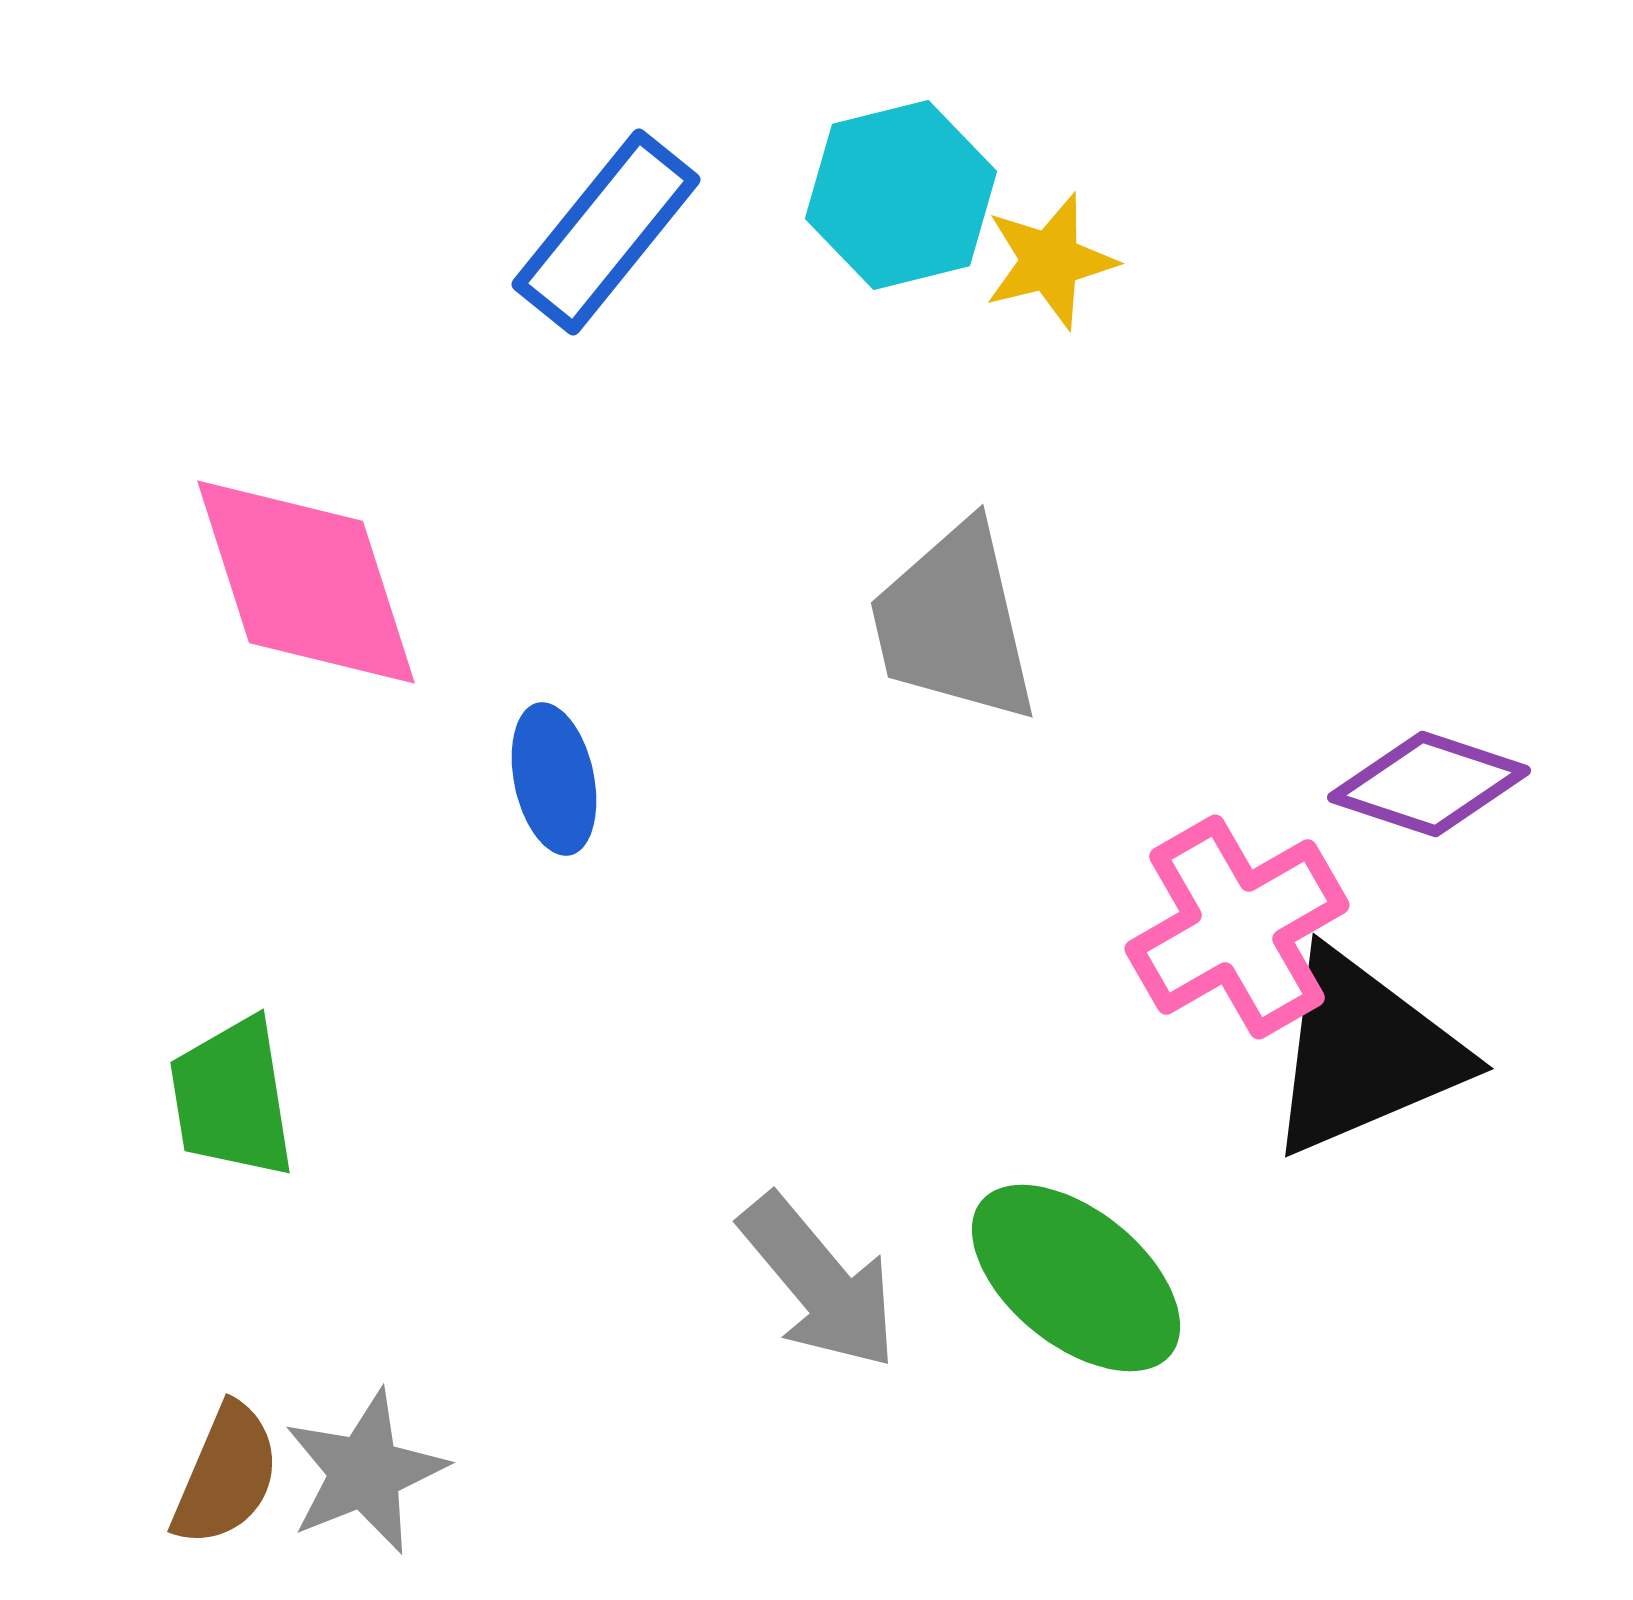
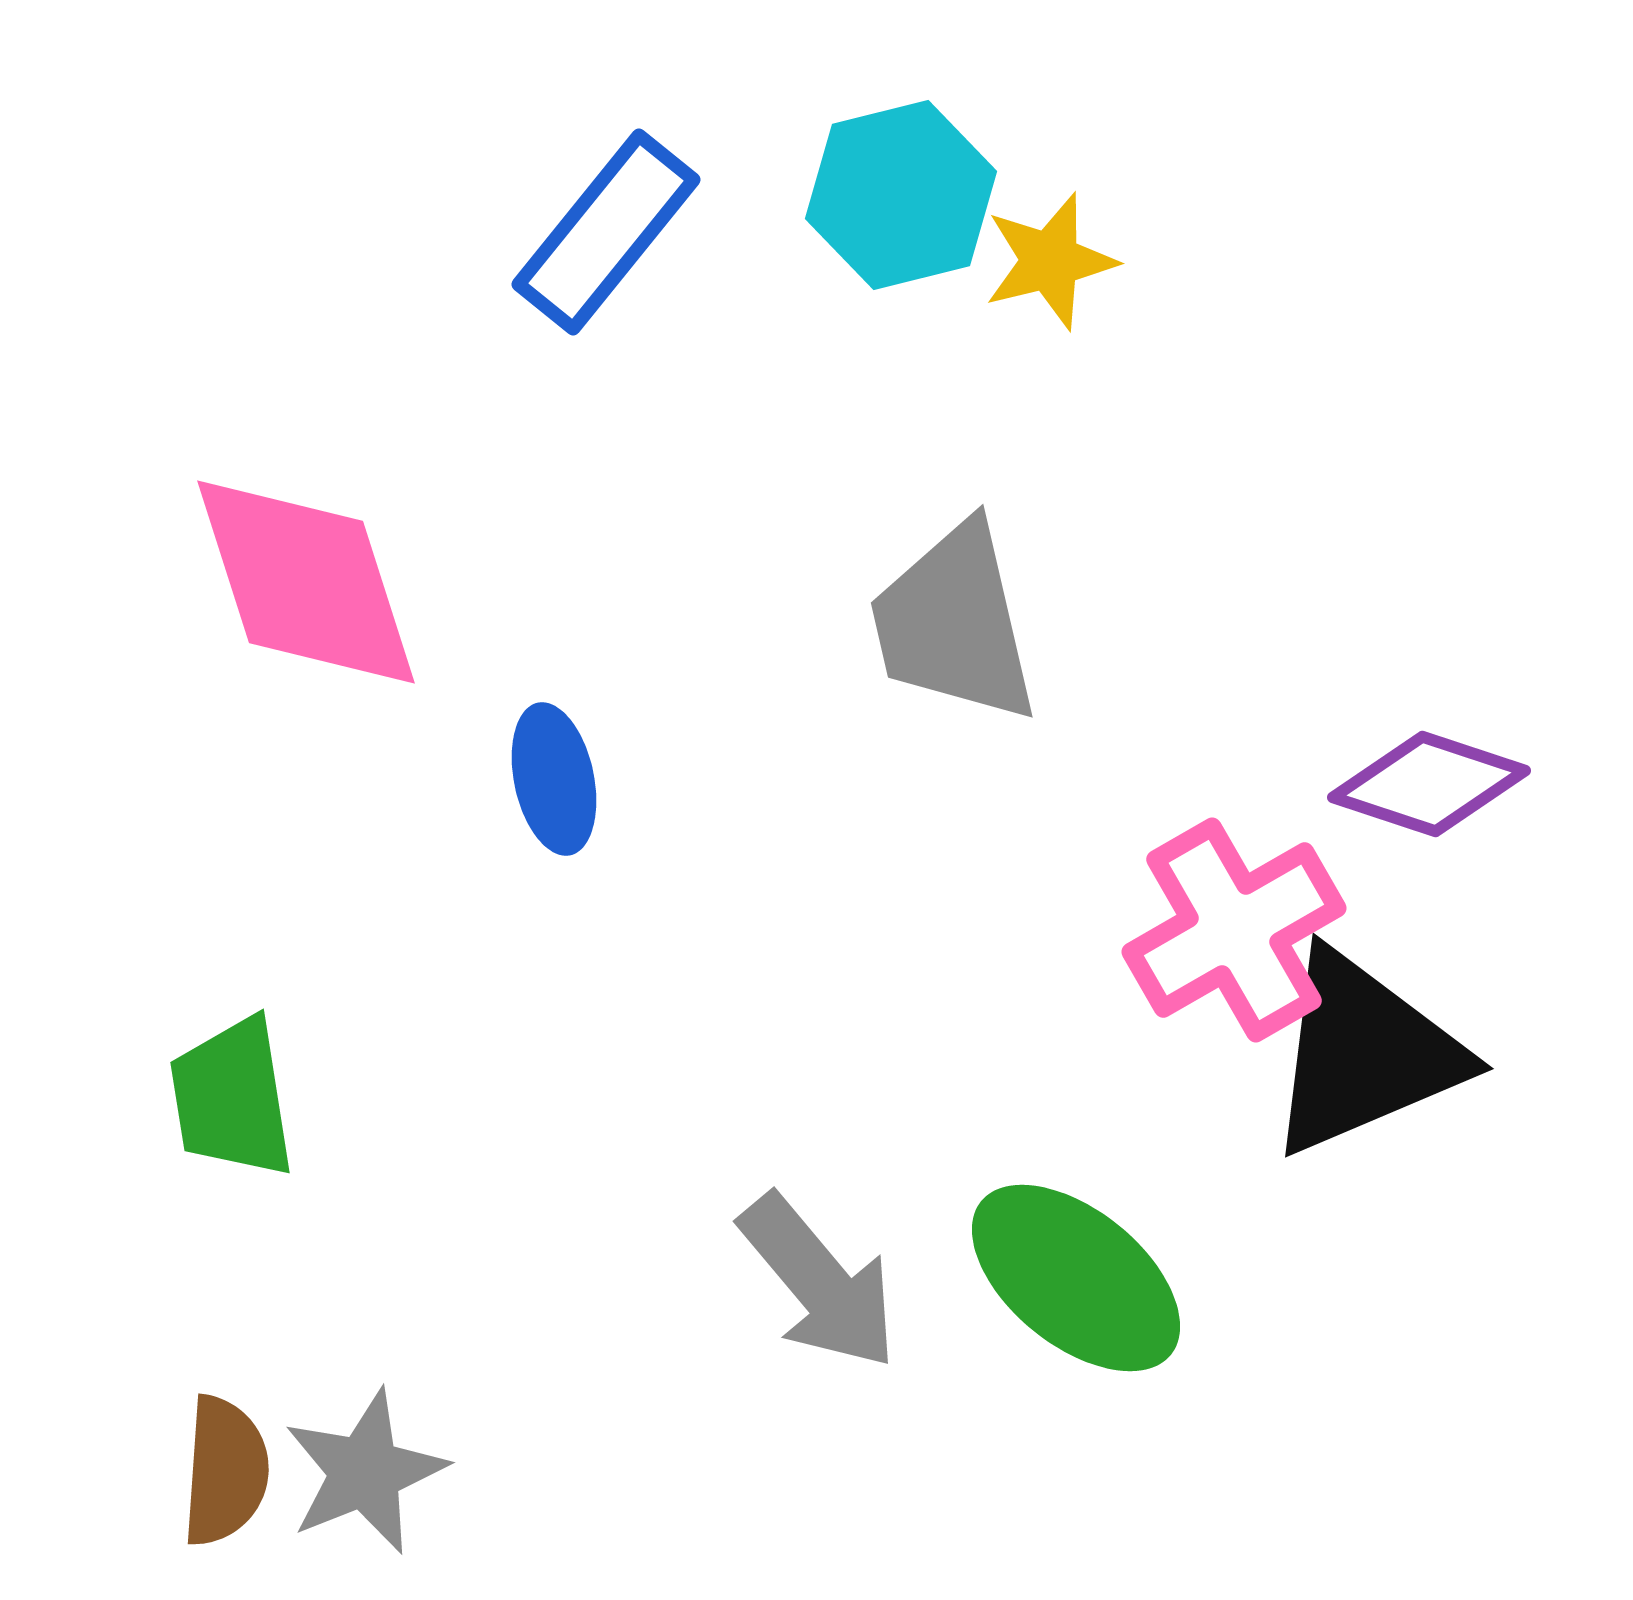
pink cross: moved 3 px left, 3 px down
brown semicircle: moved 1 px left, 4 px up; rotated 19 degrees counterclockwise
